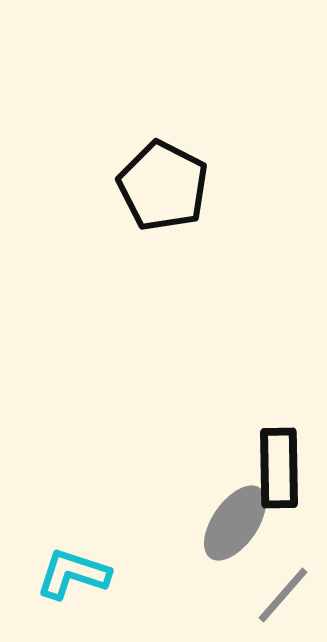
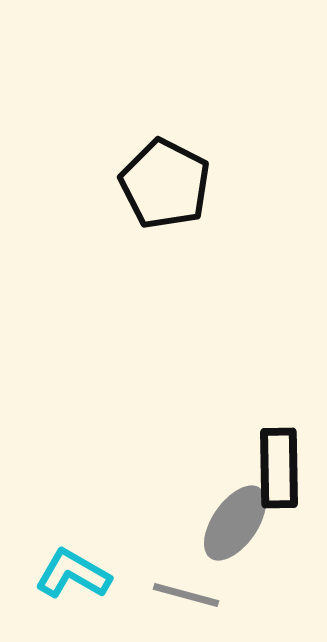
black pentagon: moved 2 px right, 2 px up
cyan L-shape: rotated 12 degrees clockwise
gray line: moved 97 px left; rotated 64 degrees clockwise
